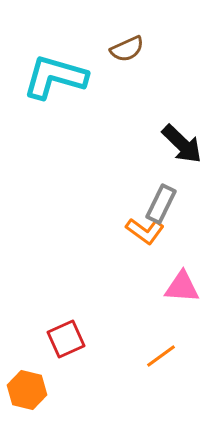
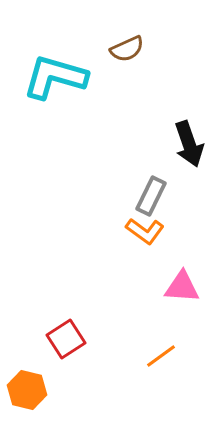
black arrow: moved 7 px right; rotated 27 degrees clockwise
gray rectangle: moved 10 px left, 8 px up
red square: rotated 9 degrees counterclockwise
